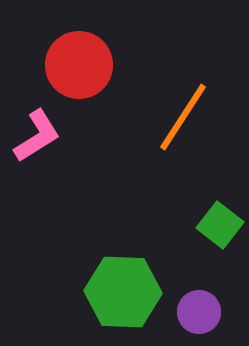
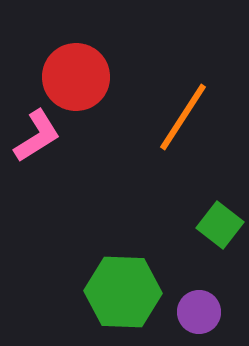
red circle: moved 3 px left, 12 px down
